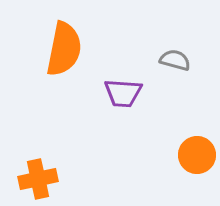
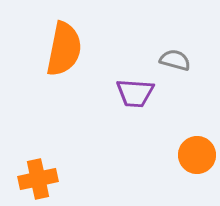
purple trapezoid: moved 12 px right
